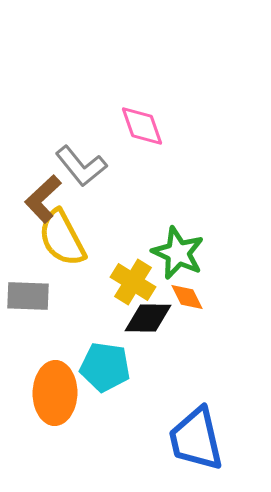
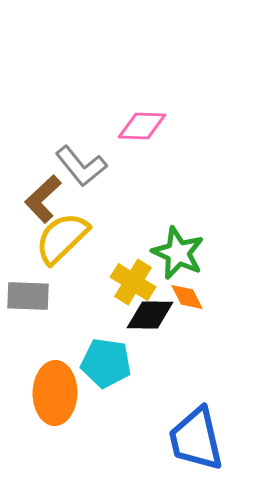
pink diamond: rotated 69 degrees counterclockwise
yellow semicircle: rotated 74 degrees clockwise
black diamond: moved 2 px right, 3 px up
cyan pentagon: moved 1 px right, 4 px up
